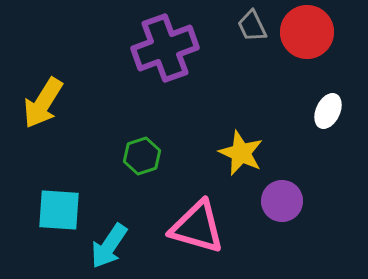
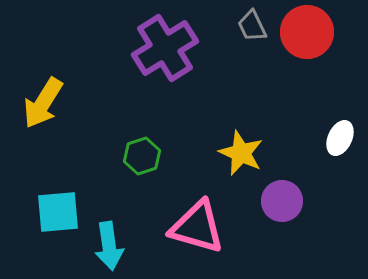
purple cross: rotated 12 degrees counterclockwise
white ellipse: moved 12 px right, 27 px down
cyan square: moved 1 px left, 2 px down; rotated 9 degrees counterclockwise
cyan arrow: rotated 42 degrees counterclockwise
